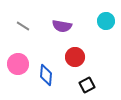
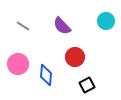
purple semicircle: rotated 36 degrees clockwise
